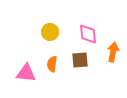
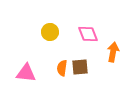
pink diamond: rotated 15 degrees counterclockwise
brown square: moved 7 px down
orange semicircle: moved 10 px right, 4 px down
